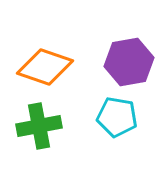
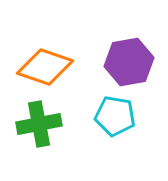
cyan pentagon: moved 2 px left, 1 px up
green cross: moved 2 px up
